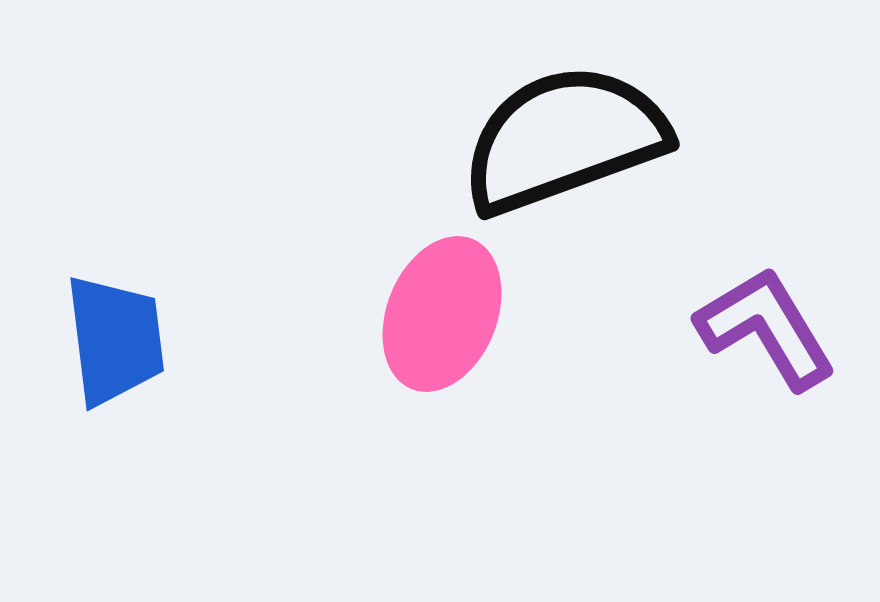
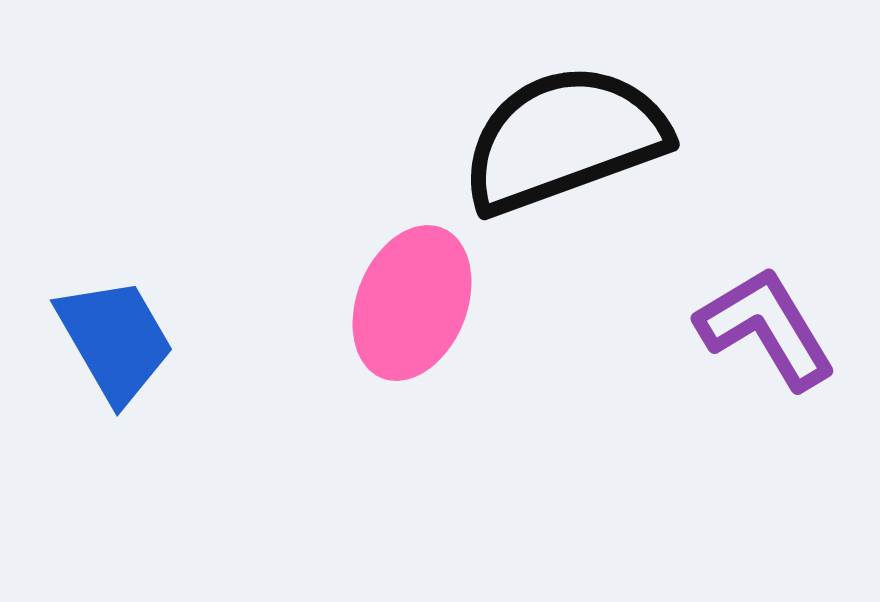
pink ellipse: moved 30 px left, 11 px up
blue trapezoid: rotated 23 degrees counterclockwise
